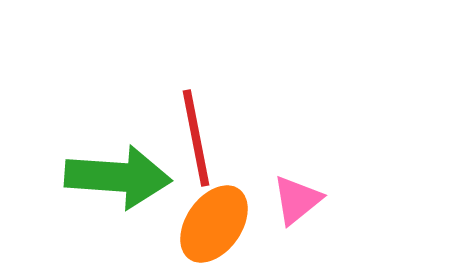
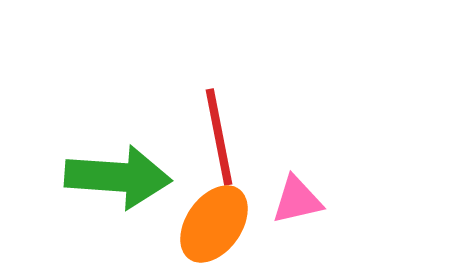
red line: moved 23 px right, 1 px up
pink triangle: rotated 26 degrees clockwise
